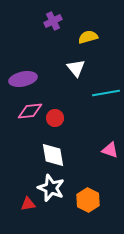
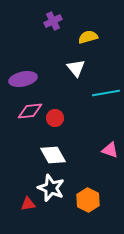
white diamond: rotated 20 degrees counterclockwise
